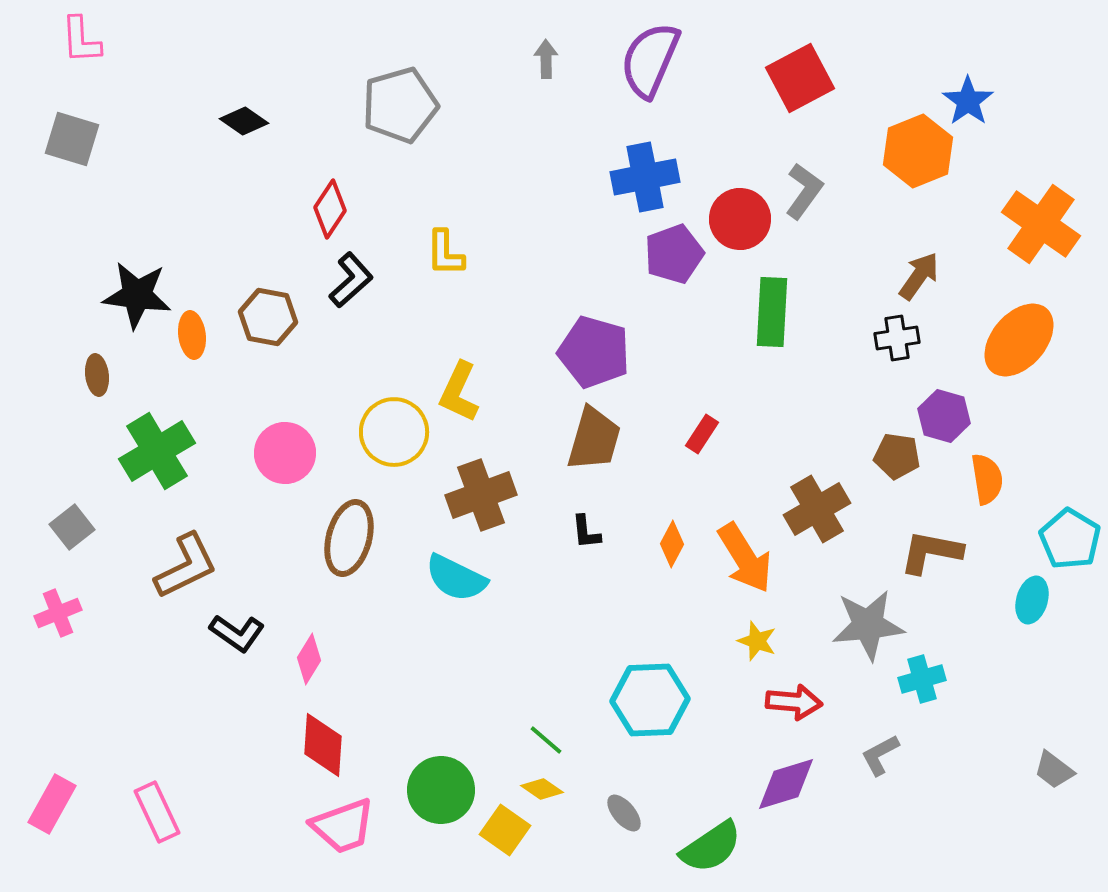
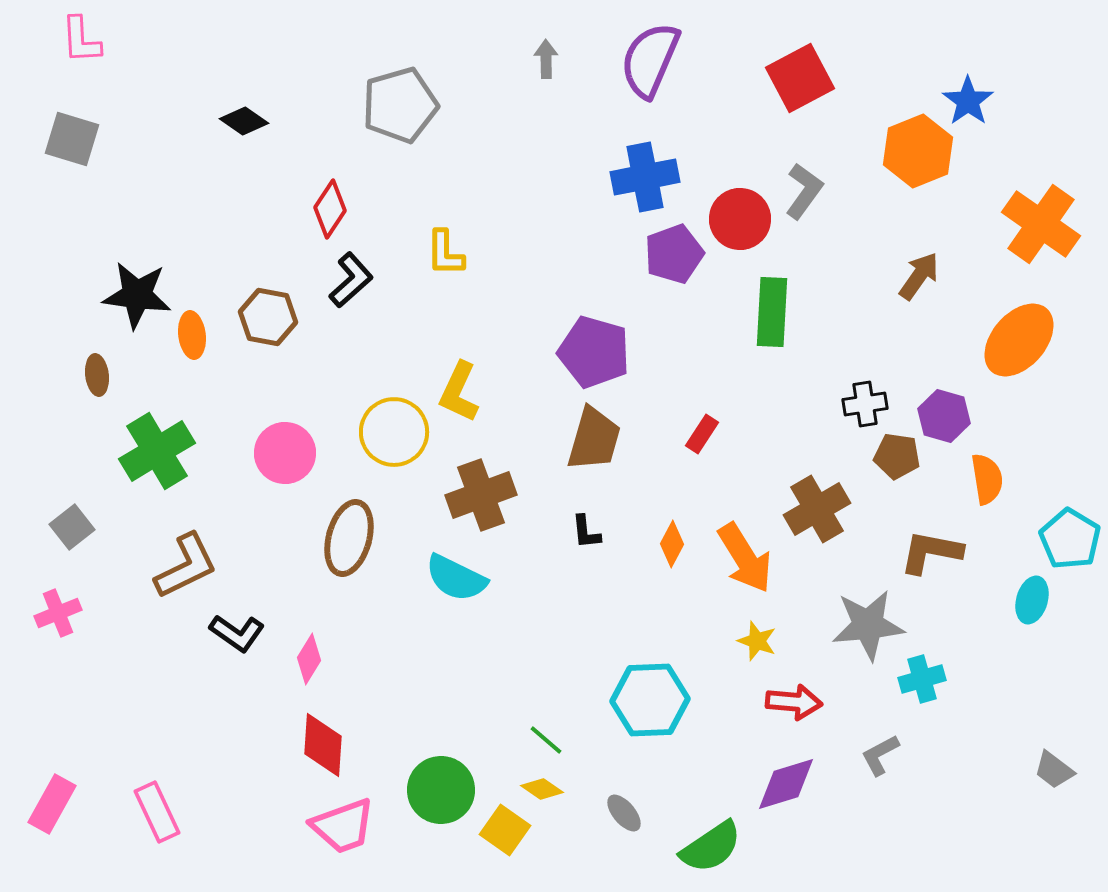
black cross at (897, 338): moved 32 px left, 66 px down
